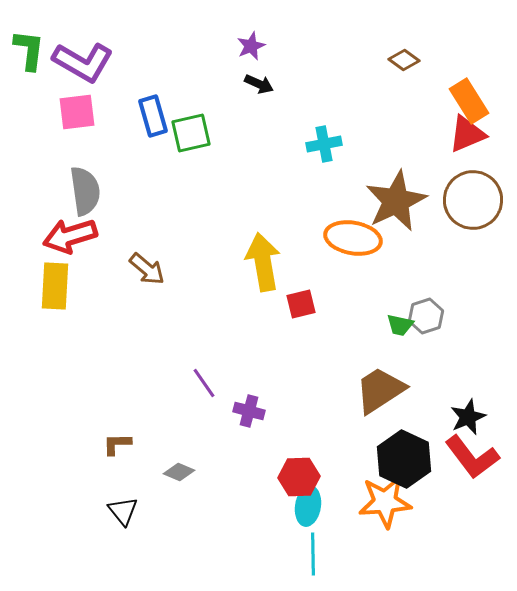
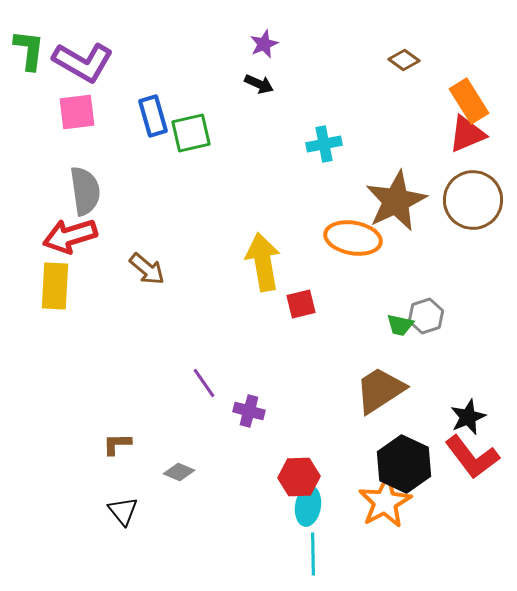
purple star: moved 13 px right, 2 px up
black hexagon: moved 5 px down
orange star: rotated 24 degrees counterclockwise
